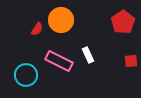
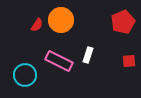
red pentagon: rotated 10 degrees clockwise
red semicircle: moved 4 px up
white rectangle: rotated 42 degrees clockwise
red square: moved 2 px left
cyan circle: moved 1 px left
